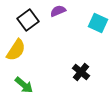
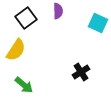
purple semicircle: rotated 112 degrees clockwise
black square: moved 2 px left, 2 px up
black cross: rotated 18 degrees clockwise
